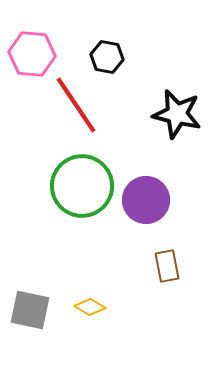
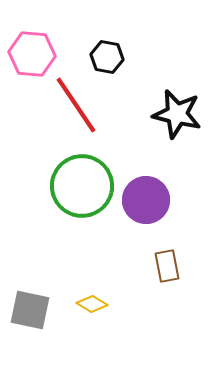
yellow diamond: moved 2 px right, 3 px up
